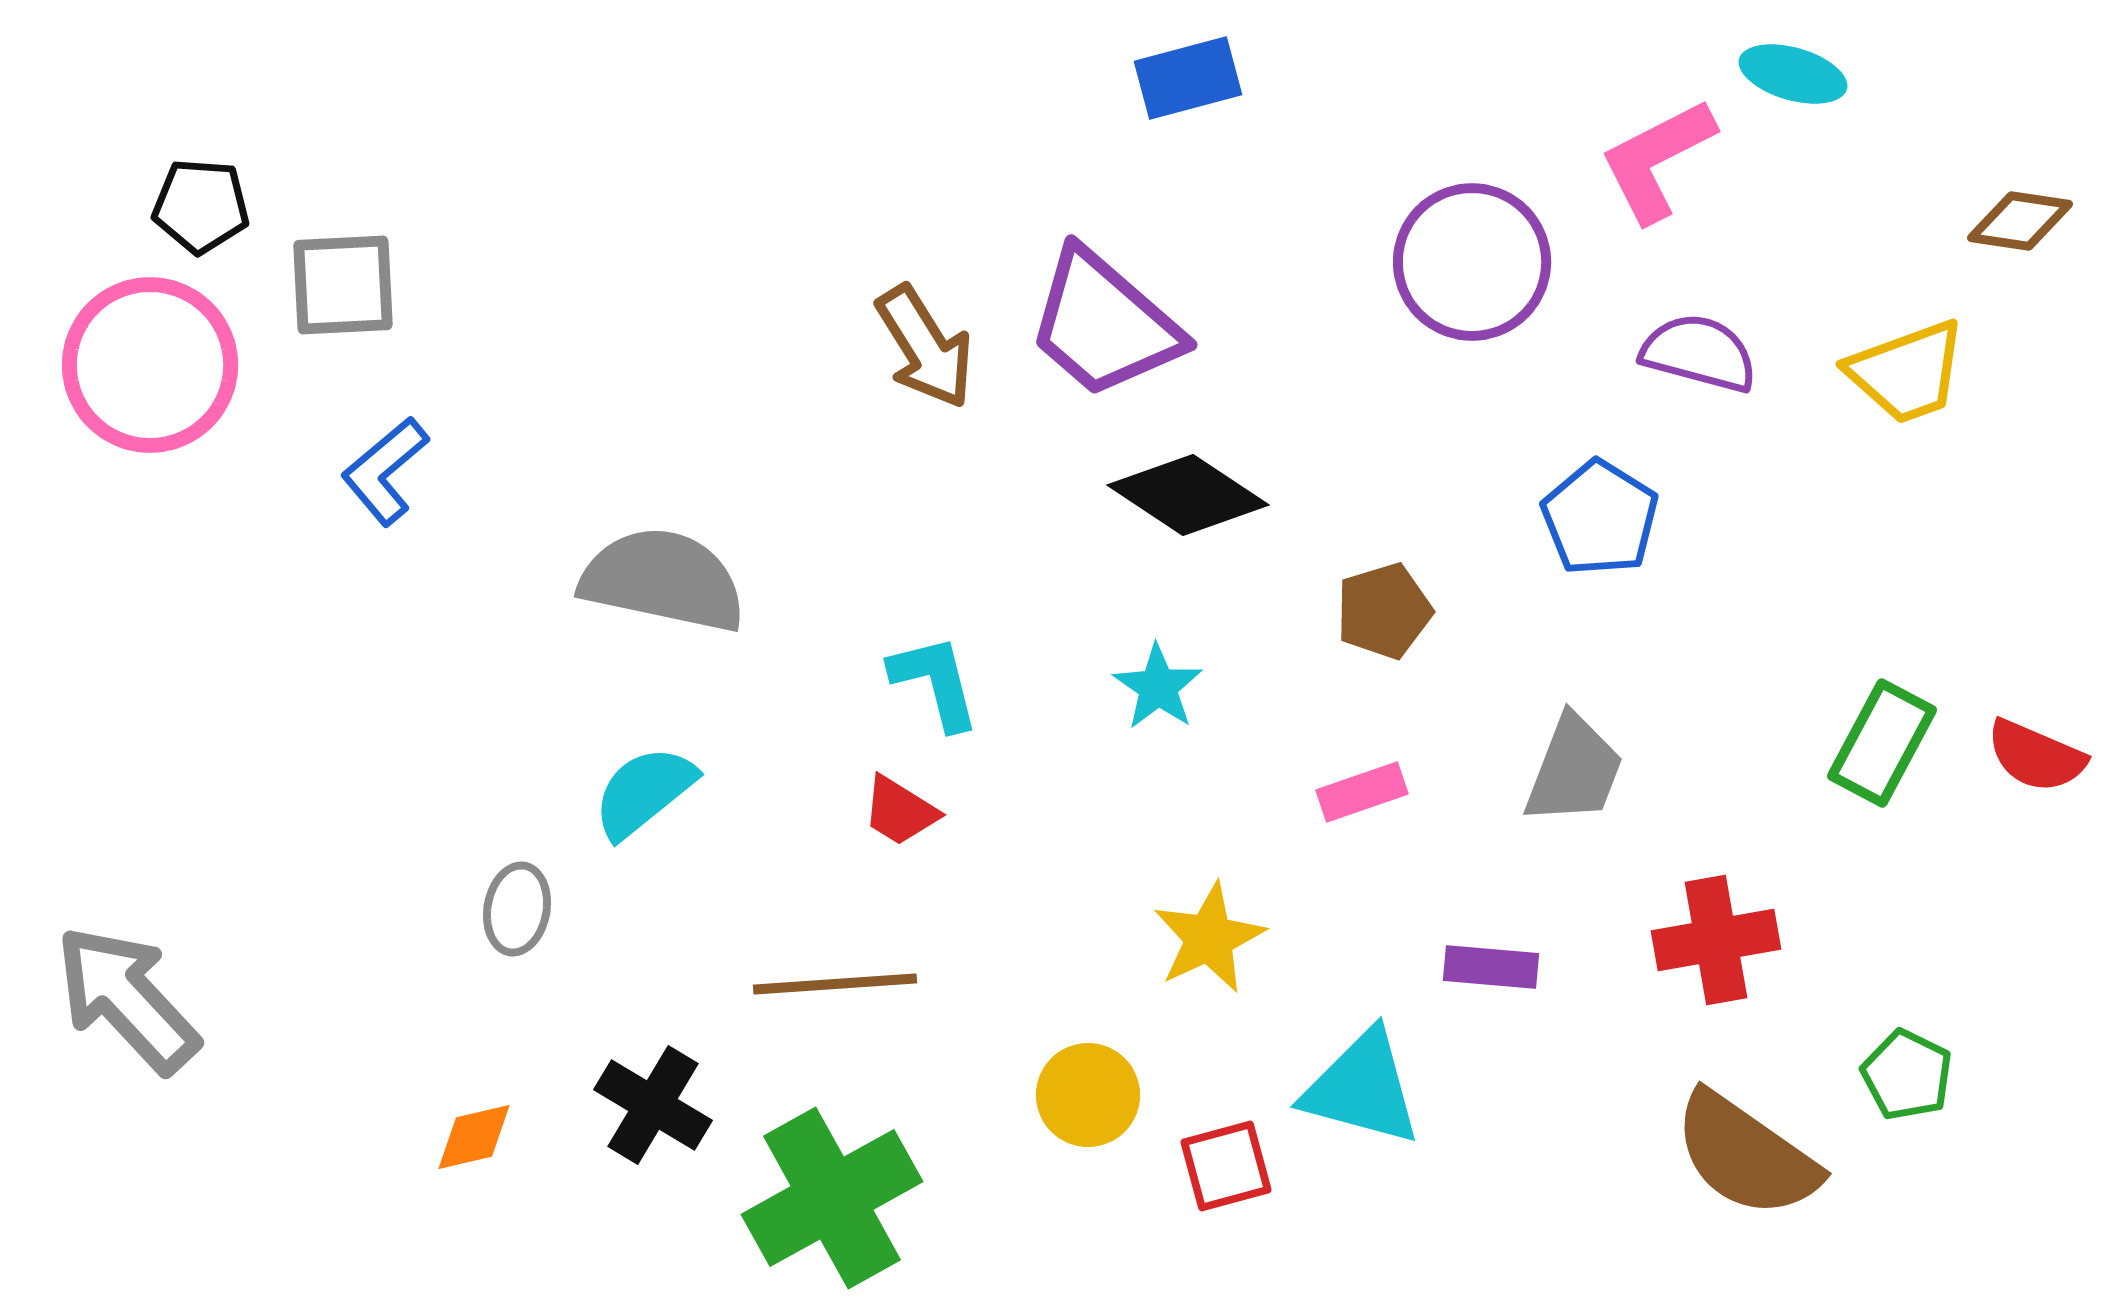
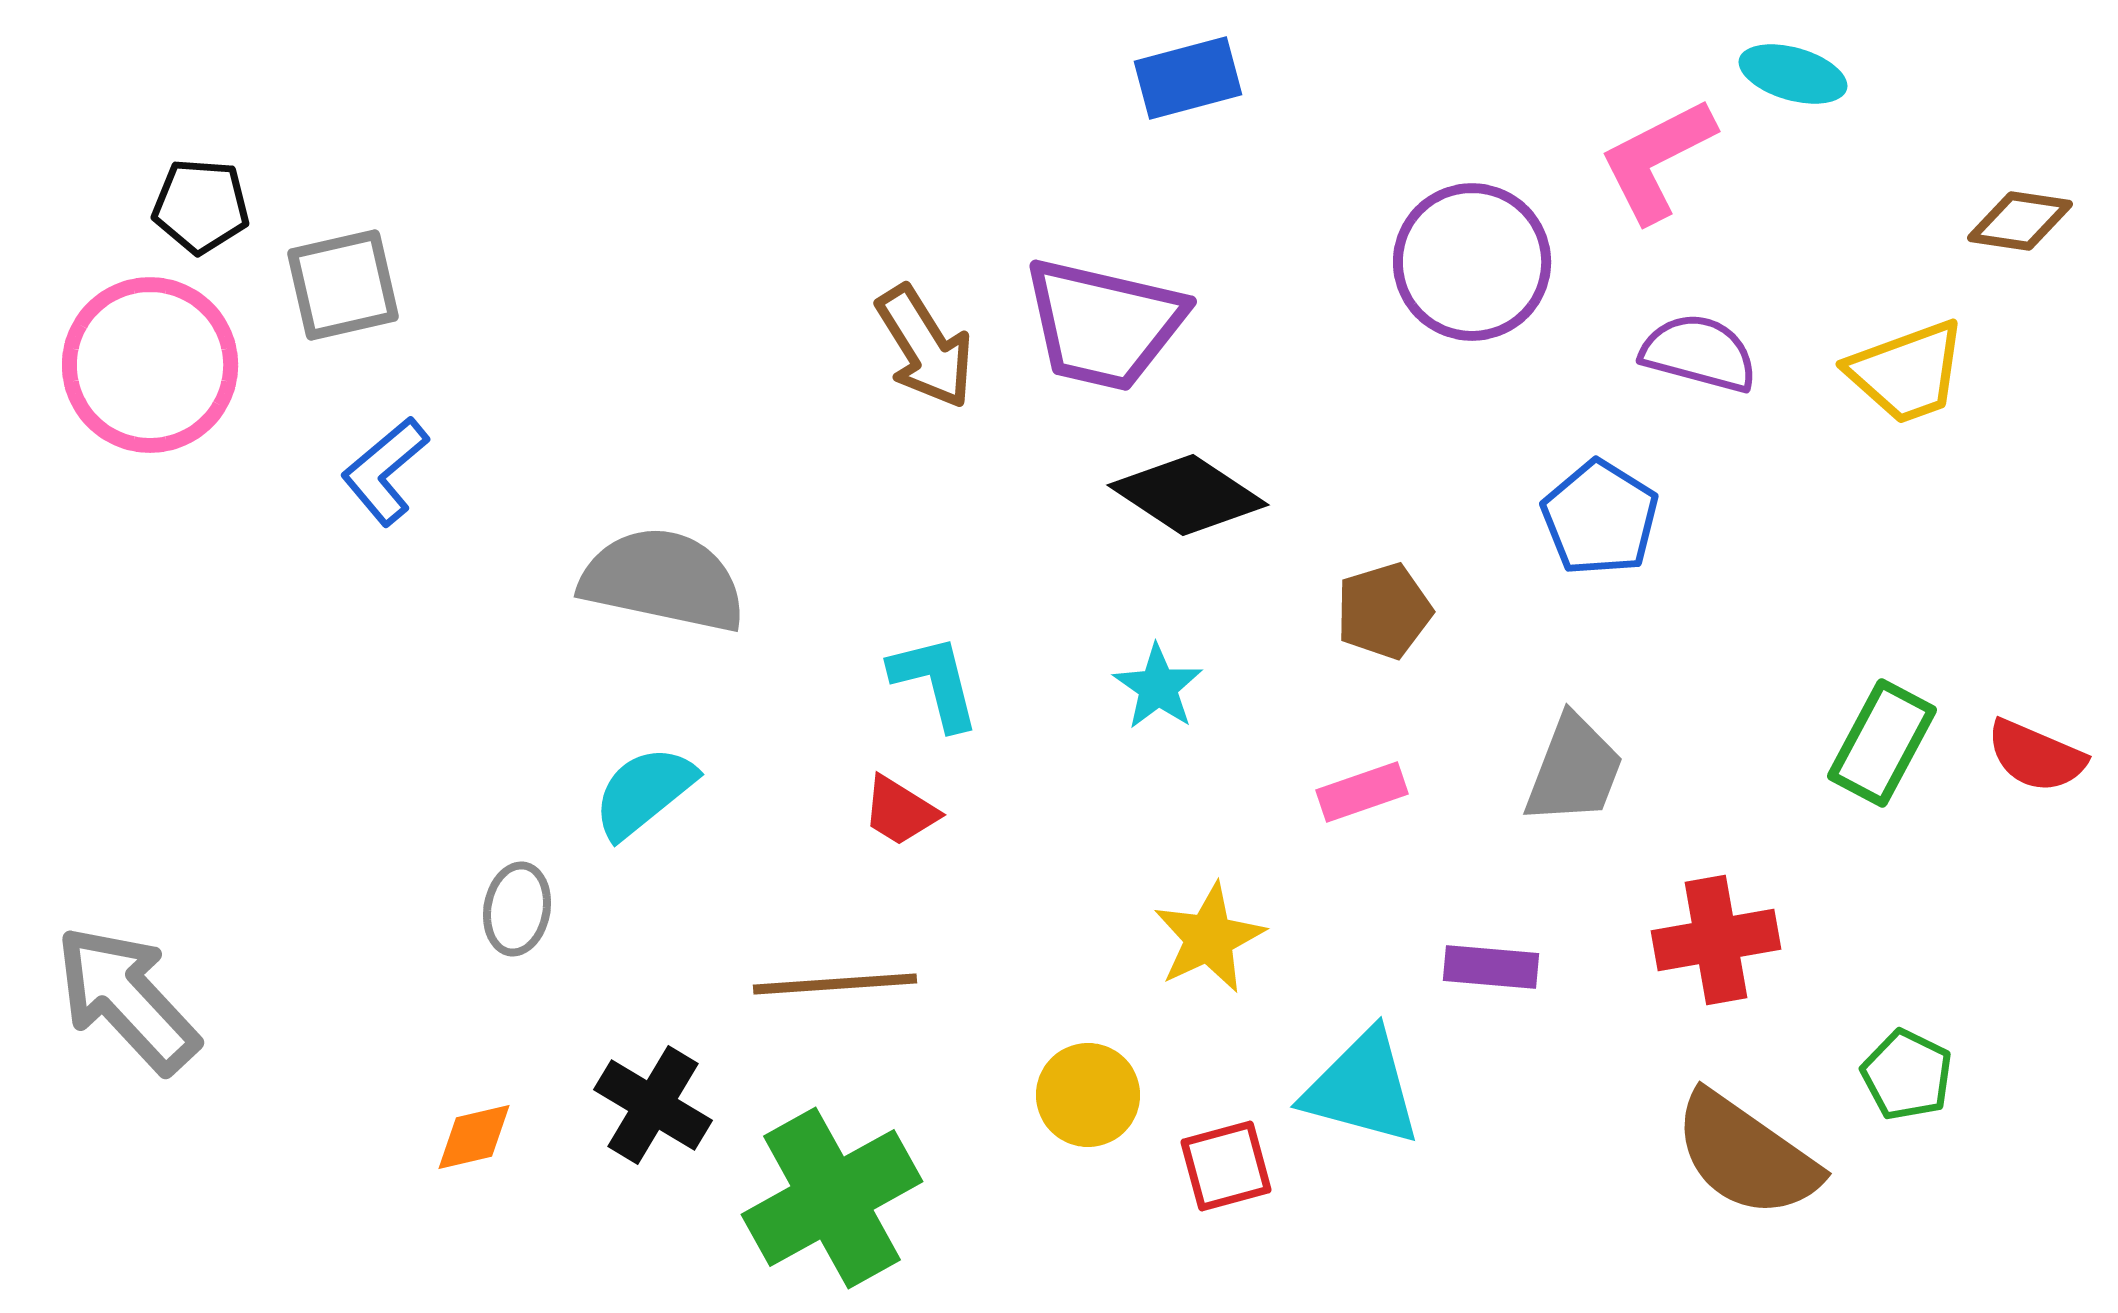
gray square: rotated 10 degrees counterclockwise
purple trapezoid: rotated 28 degrees counterclockwise
